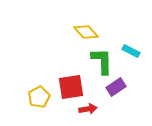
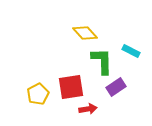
yellow diamond: moved 1 px left, 1 px down
yellow pentagon: moved 1 px left, 3 px up
